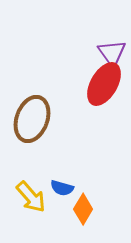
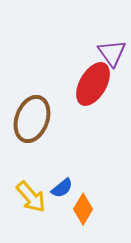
red ellipse: moved 11 px left
blue semicircle: rotated 55 degrees counterclockwise
